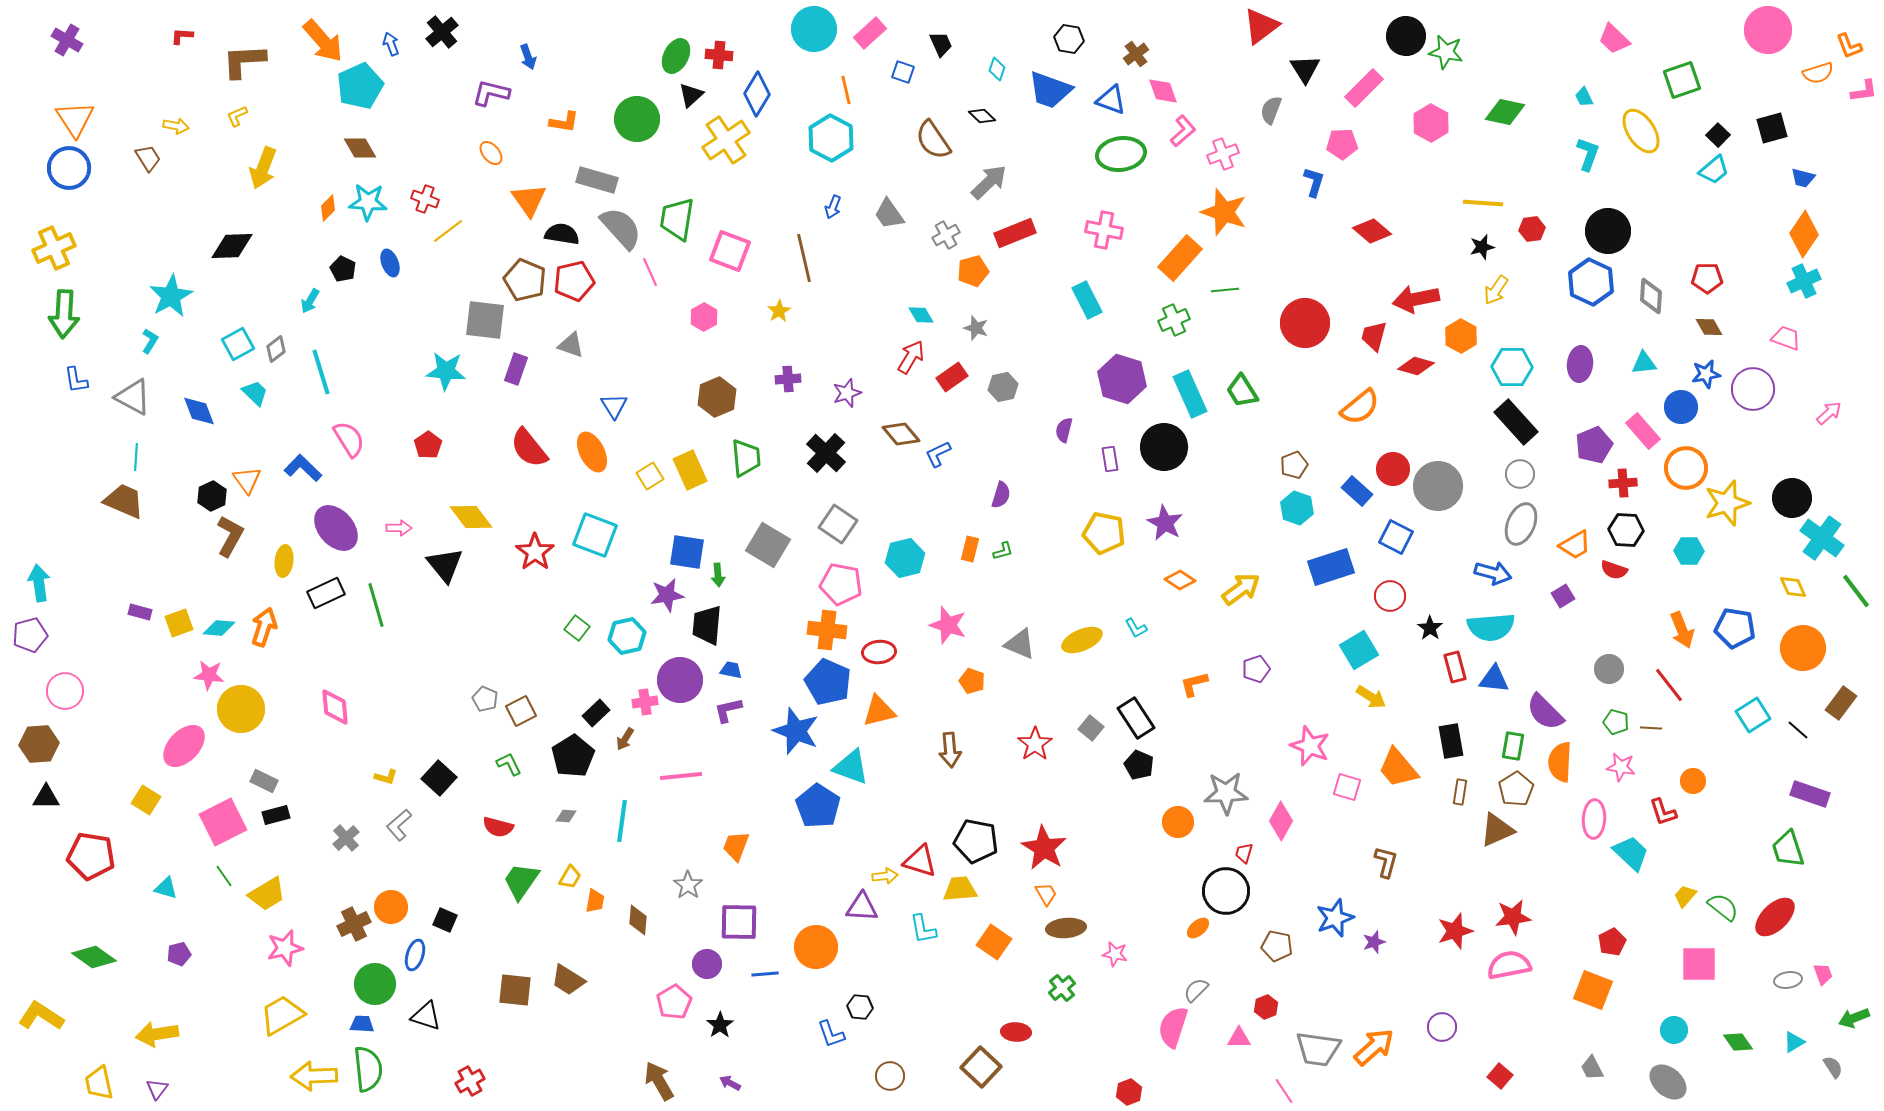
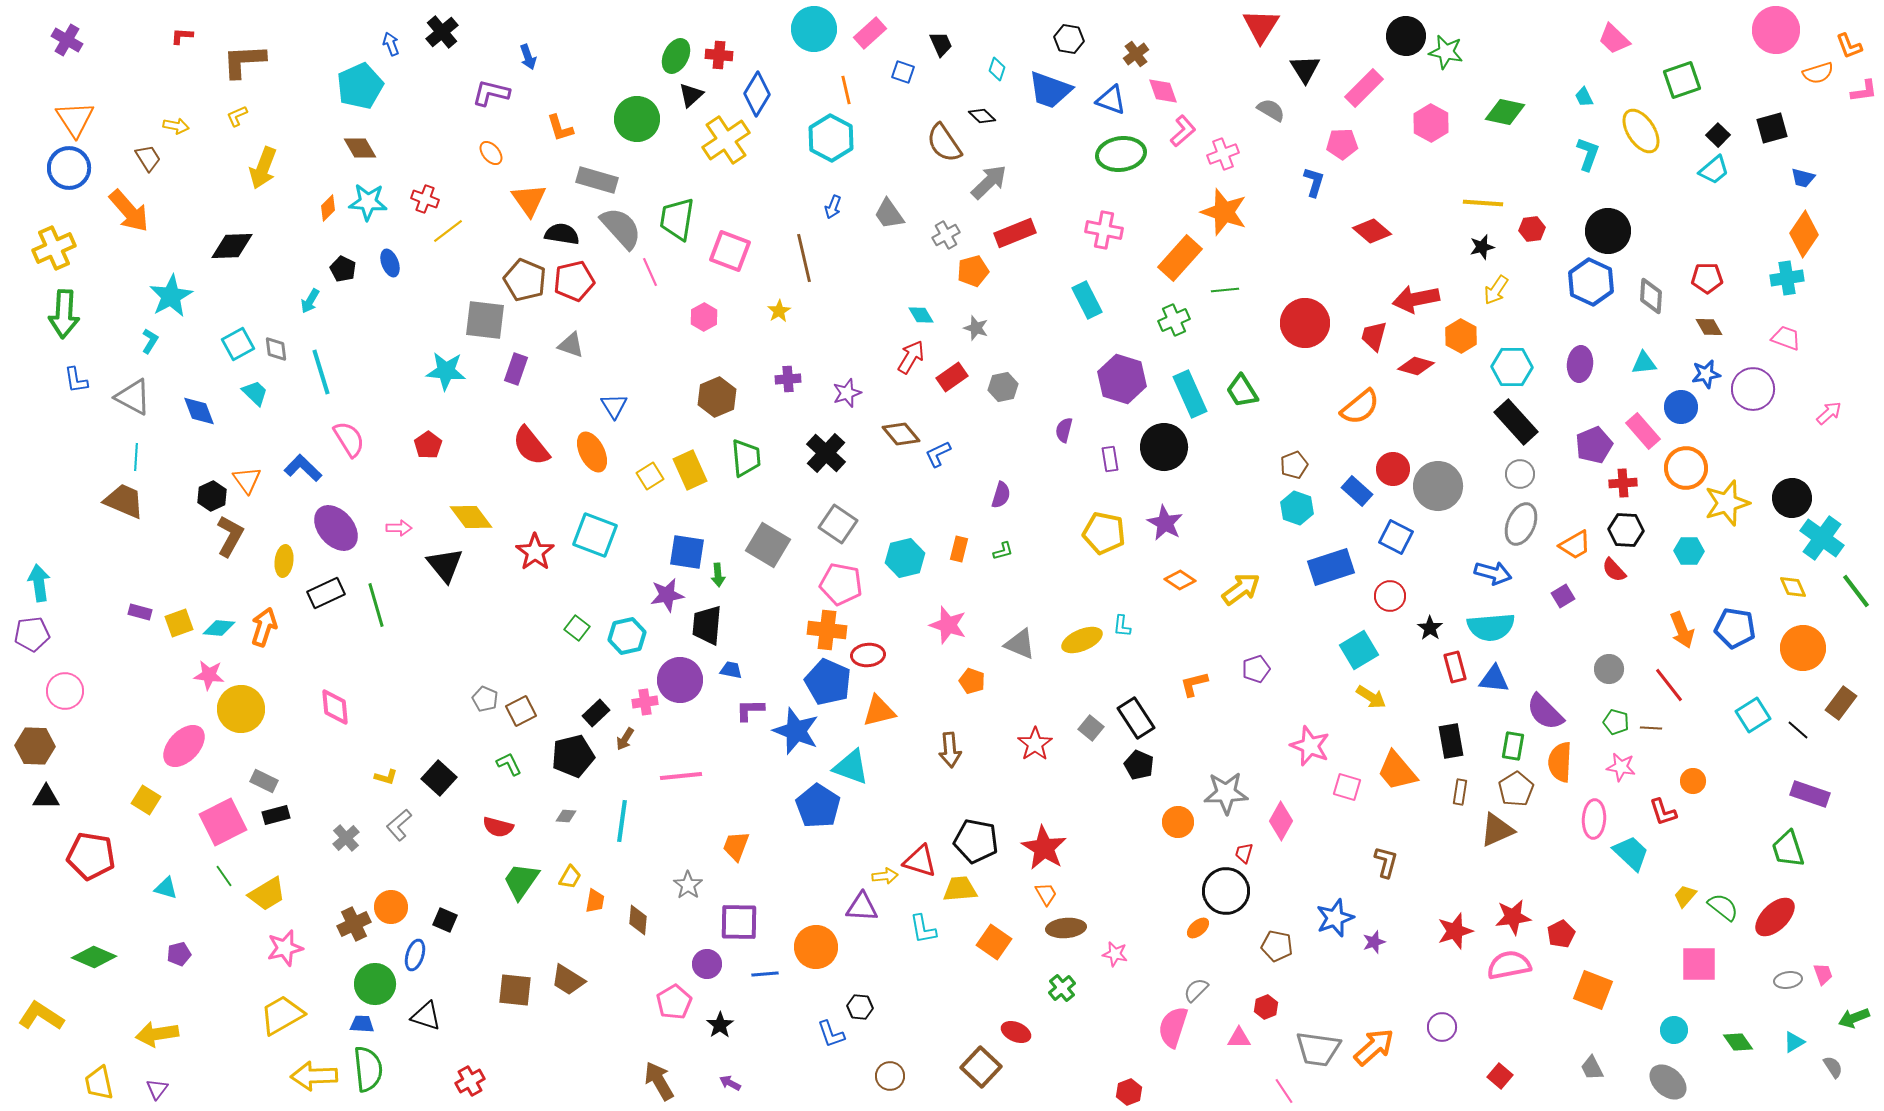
red triangle at (1261, 26): rotated 21 degrees counterclockwise
pink circle at (1768, 30): moved 8 px right
orange arrow at (323, 41): moved 194 px left, 170 px down
gray semicircle at (1271, 110): rotated 100 degrees clockwise
orange L-shape at (564, 122): moved 4 px left, 6 px down; rotated 64 degrees clockwise
brown semicircle at (933, 140): moved 11 px right, 3 px down
cyan cross at (1804, 281): moved 17 px left, 3 px up; rotated 16 degrees clockwise
gray diamond at (276, 349): rotated 60 degrees counterclockwise
red semicircle at (529, 448): moved 2 px right, 2 px up
orange rectangle at (970, 549): moved 11 px left
red semicircle at (1614, 570): rotated 28 degrees clockwise
cyan L-shape at (1136, 628): moved 14 px left, 2 px up; rotated 35 degrees clockwise
purple pentagon at (30, 635): moved 2 px right, 1 px up; rotated 8 degrees clockwise
red ellipse at (879, 652): moved 11 px left, 3 px down
purple L-shape at (728, 710): moved 22 px right; rotated 12 degrees clockwise
brown hexagon at (39, 744): moved 4 px left, 2 px down; rotated 6 degrees clockwise
black pentagon at (573, 756): rotated 18 degrees clockwise
orange trapezoid at (1398, 768): moved 1 px left, 3 px down
red pentagon at (1612, 942): moved 51 px left, 8 px up
green diamond at (94, 957): rotated 12 degrees counterclockwise
red ellipse at (1016, 1032): rotated 20 degrees clockwise
